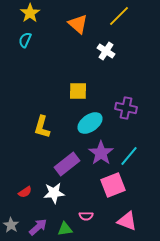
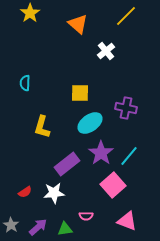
yellow line: moved 7 px right
cyan semicircle: moved 43 px down; rotated 21 degrees counterclockwise
white cross: rotated 18 degrees clockwise
yellow square: moved 2 px right, 2 px down
pink square: rotated 20 degrees counterclockwise
